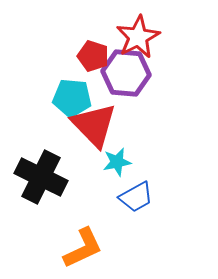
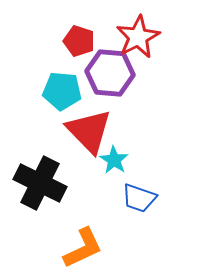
red pentagon: moved 14 px left, 15 px up
purple hexagon: moved 16 px left
cyan pentagon: moved 10 px left, 7 px up
red triangle: moved 5 px left, 6 px down
cyan star: moved 3 px left, 2 px up; rotated 28 degrees counterclockwise
black cross: moved 1 px left, 6 px down
blue trapezoid: moved 3 px right, 1 px down; rotated 48 degrees clockwise
